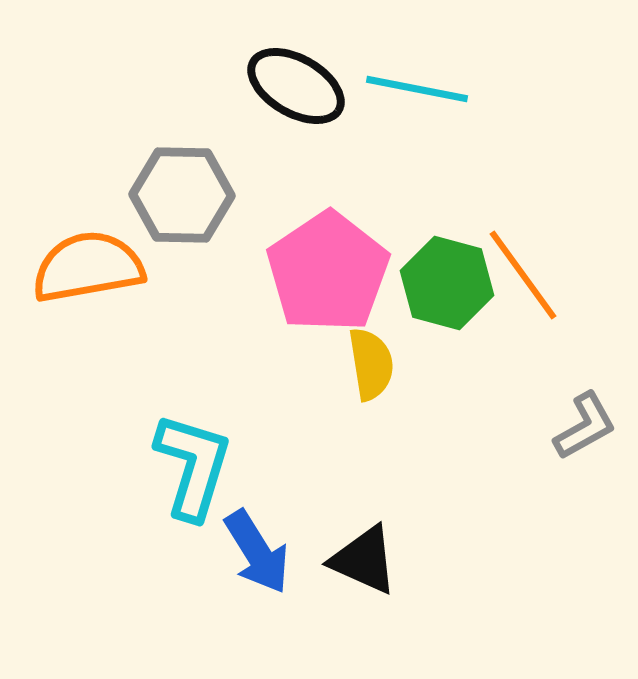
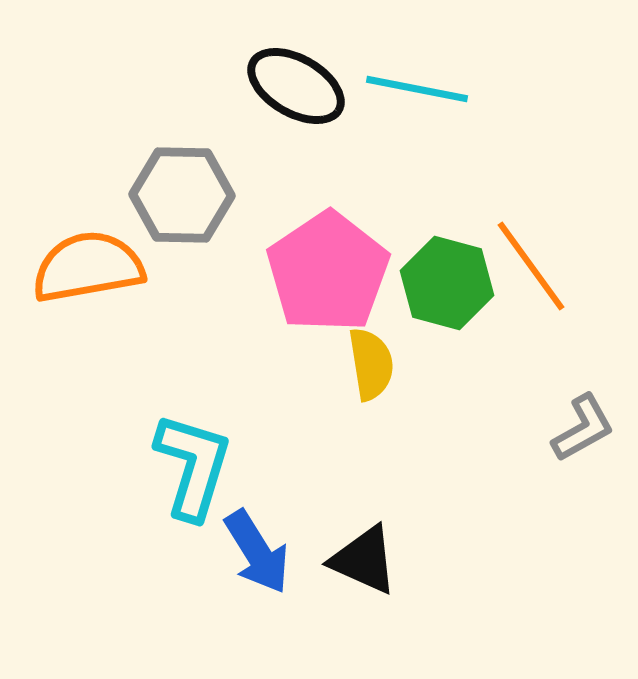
orange line: moved 8 px right, 9 px up
gray L-shape: moved 2 px left, 2 px down
